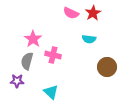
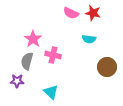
red star: rotated 28 degrees counterclockwise
